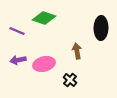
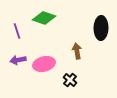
purple line: rotated 49 degrees clockwise
